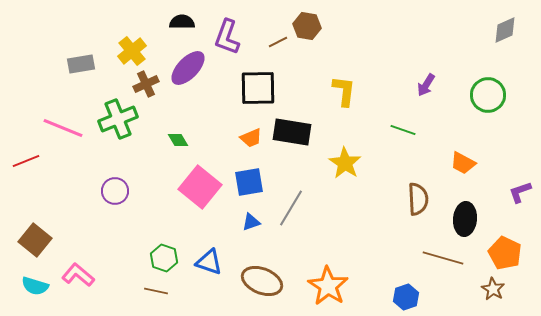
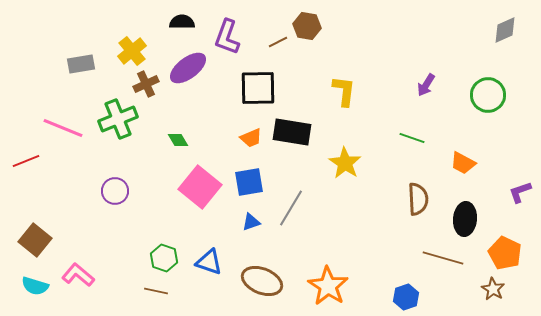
purple ellipse at (188, 68): rotated 9 degrees clockwise
green line at (403, 130): moved 9 px right, 8 px down
